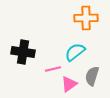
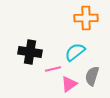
black cross: moved 7 px right
